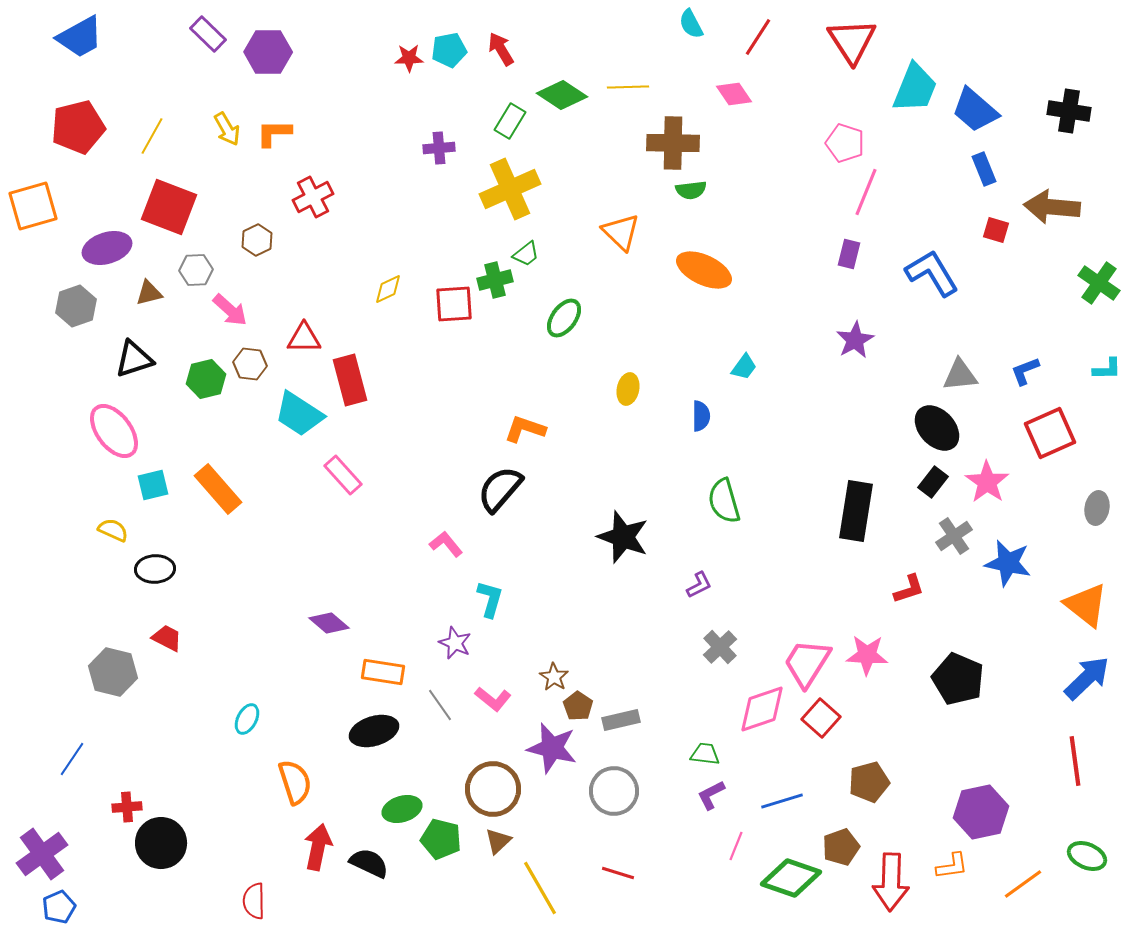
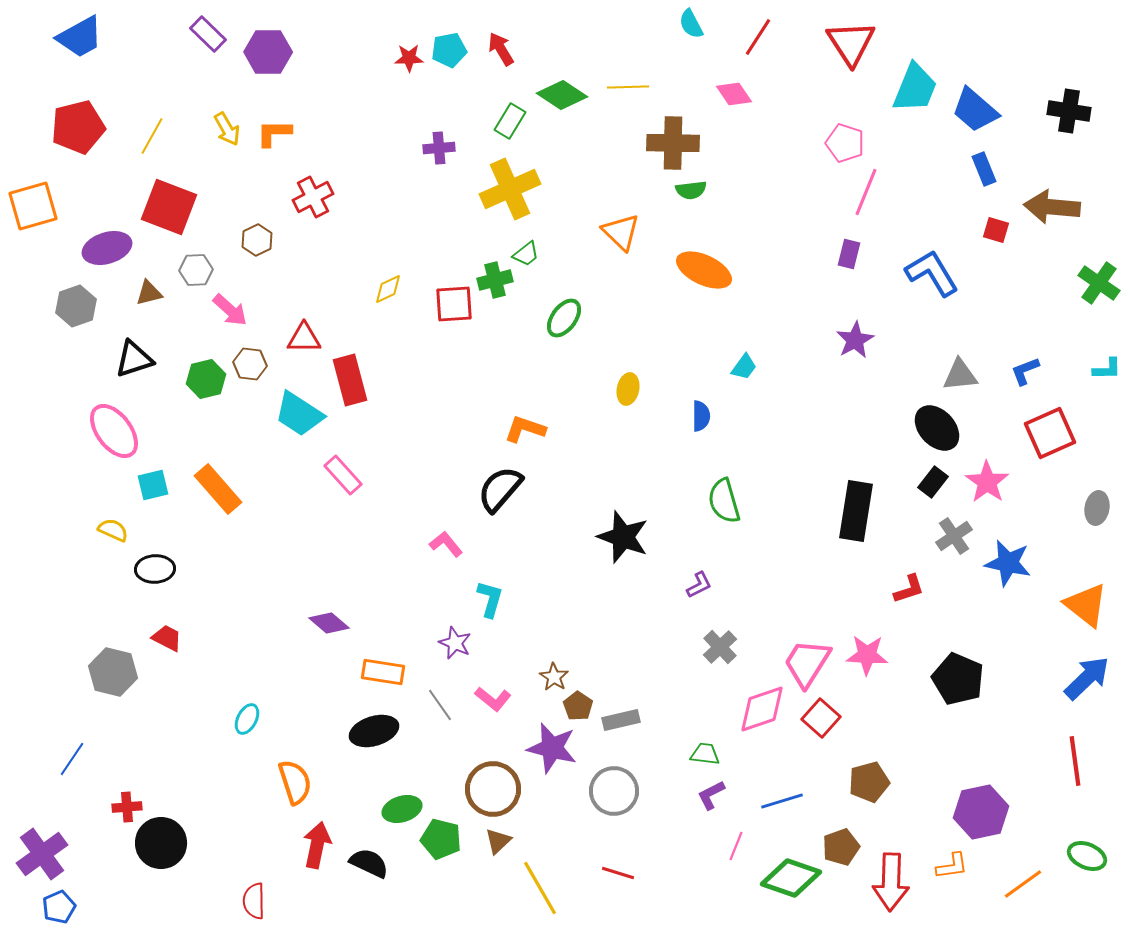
red triangle at (852, 41): moved 1 px left, 2 px down
red arrow at (318, 847): moved 1 px left, 2 px up
